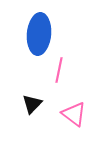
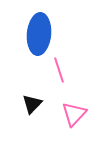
pink line: rotated 30 degrees counterclockwise
pink triangle: rotated 36 degrees clockwise
